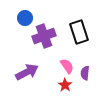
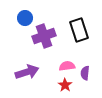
black rectangle: moved 2 px up
pink semicircle: rotated 63 degrees counterclockwise
purple arrow: rotated 10 degrees clockwise
